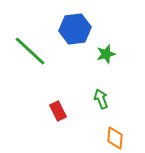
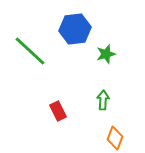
green arrow: moved 2 px right, 1 px down; rotated 24 degrees clockwise
orange diamond: rotated 15 degrees clockwise
